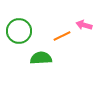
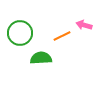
green circle: moved 1 px right, 2 px down
